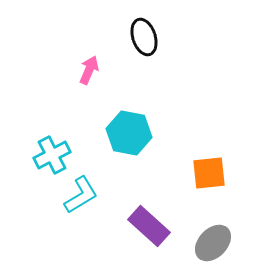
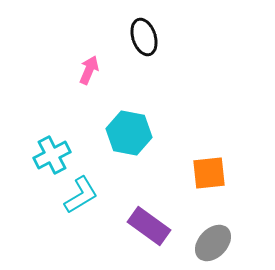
purple rectangle: rotated 6 degrees counterclockwise
